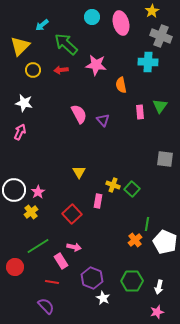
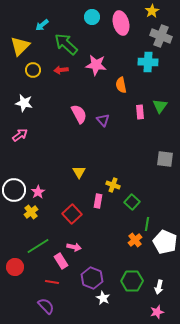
pink arrow at (20, 132): moved 3 px down; rotated 28 degrees clockwise
green square at (132, 189): moved 13 px down
